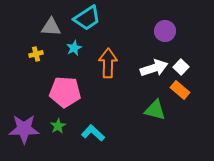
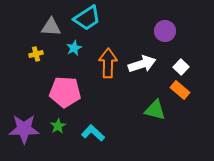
white arrow: moved 12 px left, 4 px up
